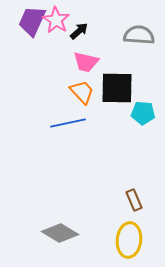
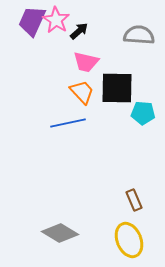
yellow ellipse: rotated 28 degrees counterclockwise
